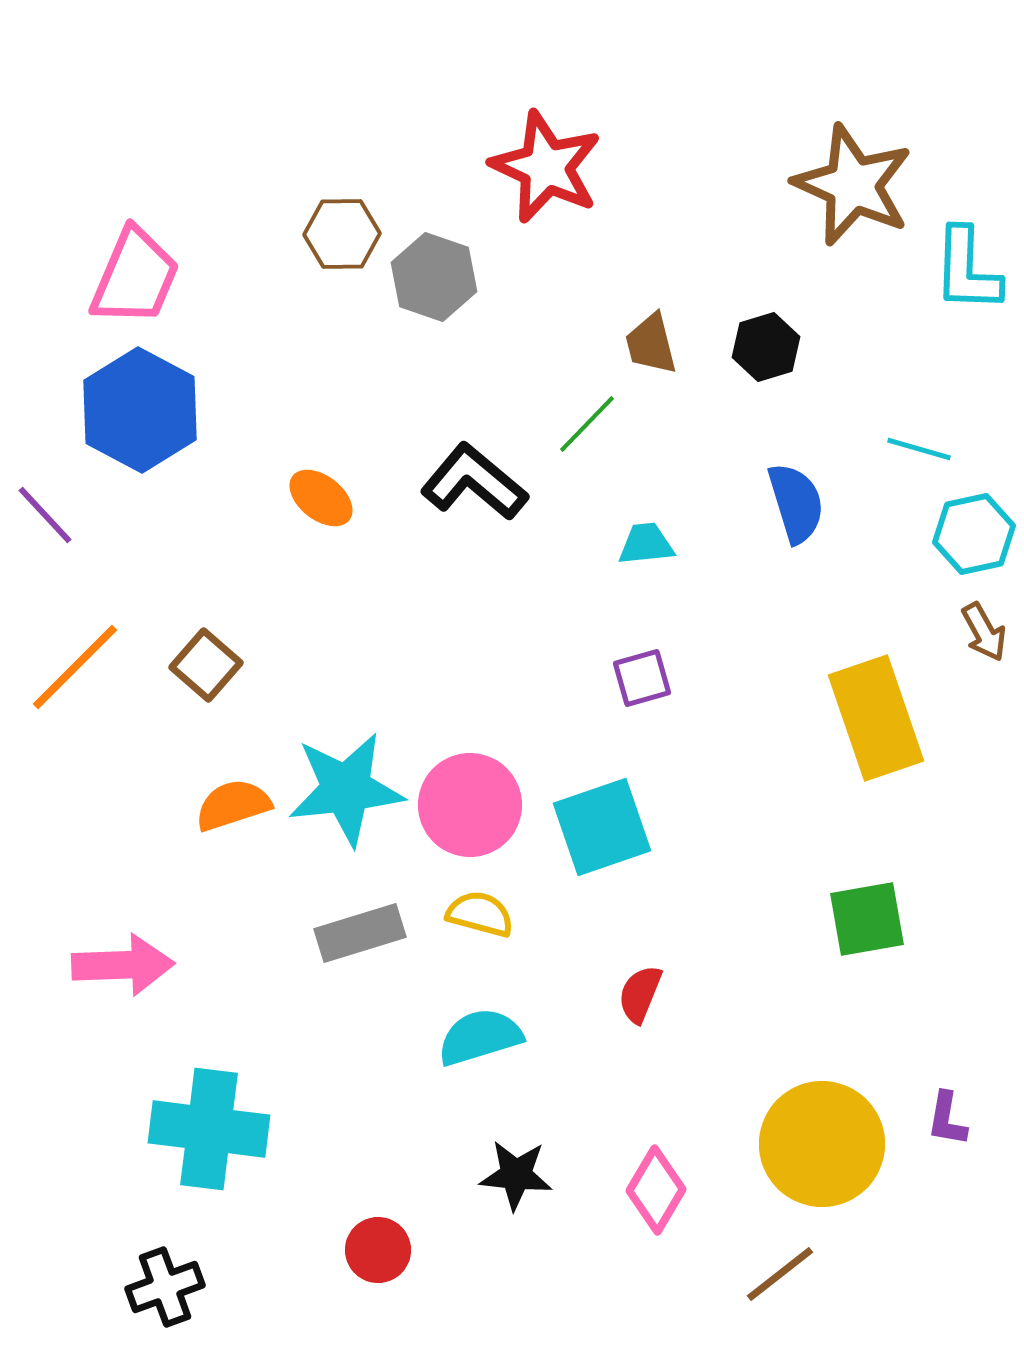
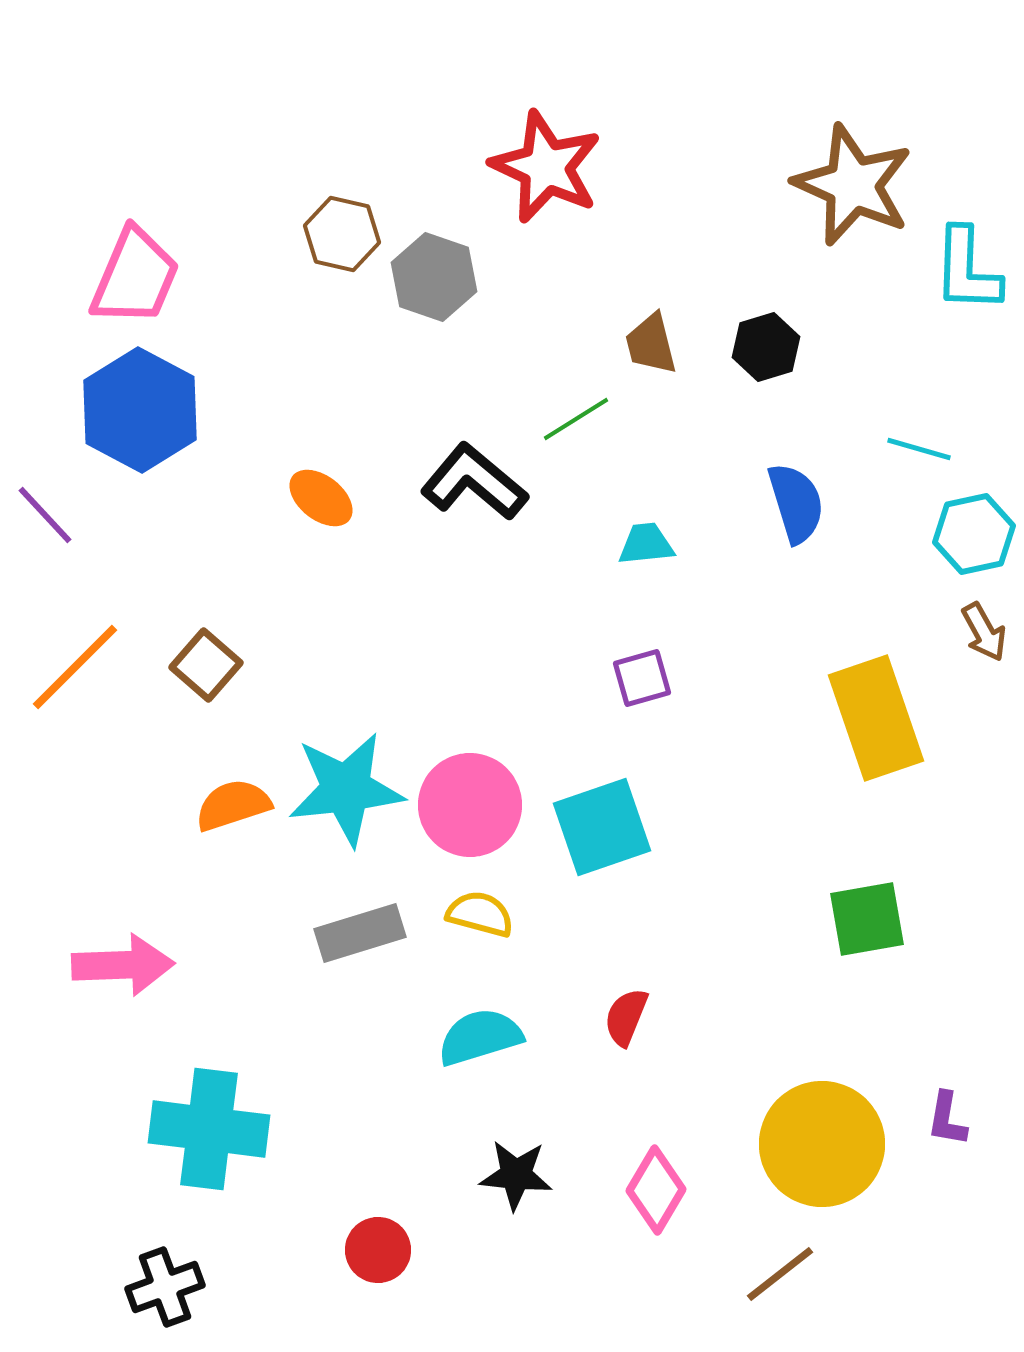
brown hexagon: rotated 14 degrees clockwise
green line: moved 11 px left, 5 px up; rotated 14 degrees clockwise
red semicircle: moved 14 px left, 23 px down
